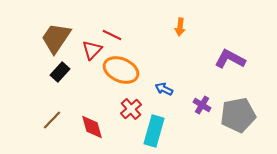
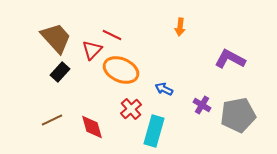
brown trapezoid: rotated 104 degrees clockwise
brown line: rotated 20 degrees clockwise
